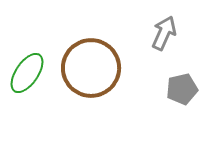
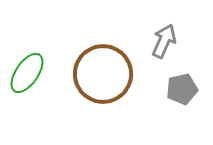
gray arrow: moved 8 px down
brown circle: moved 12 px right, 6 px down
